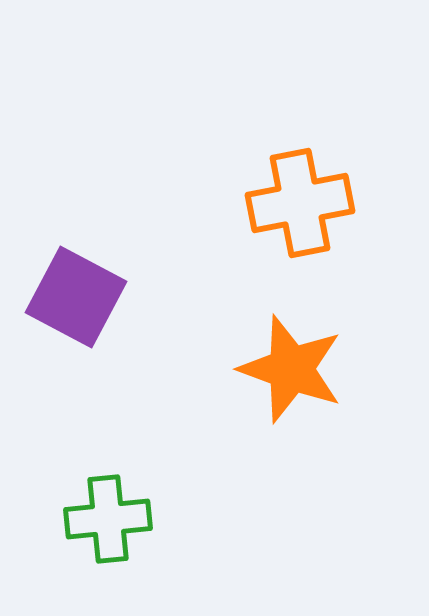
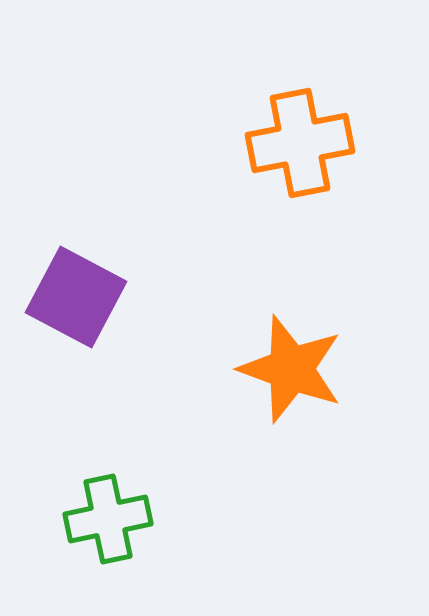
orange cross: moved 60 px up
green cross: rotated 6 degrees counterclockwise
